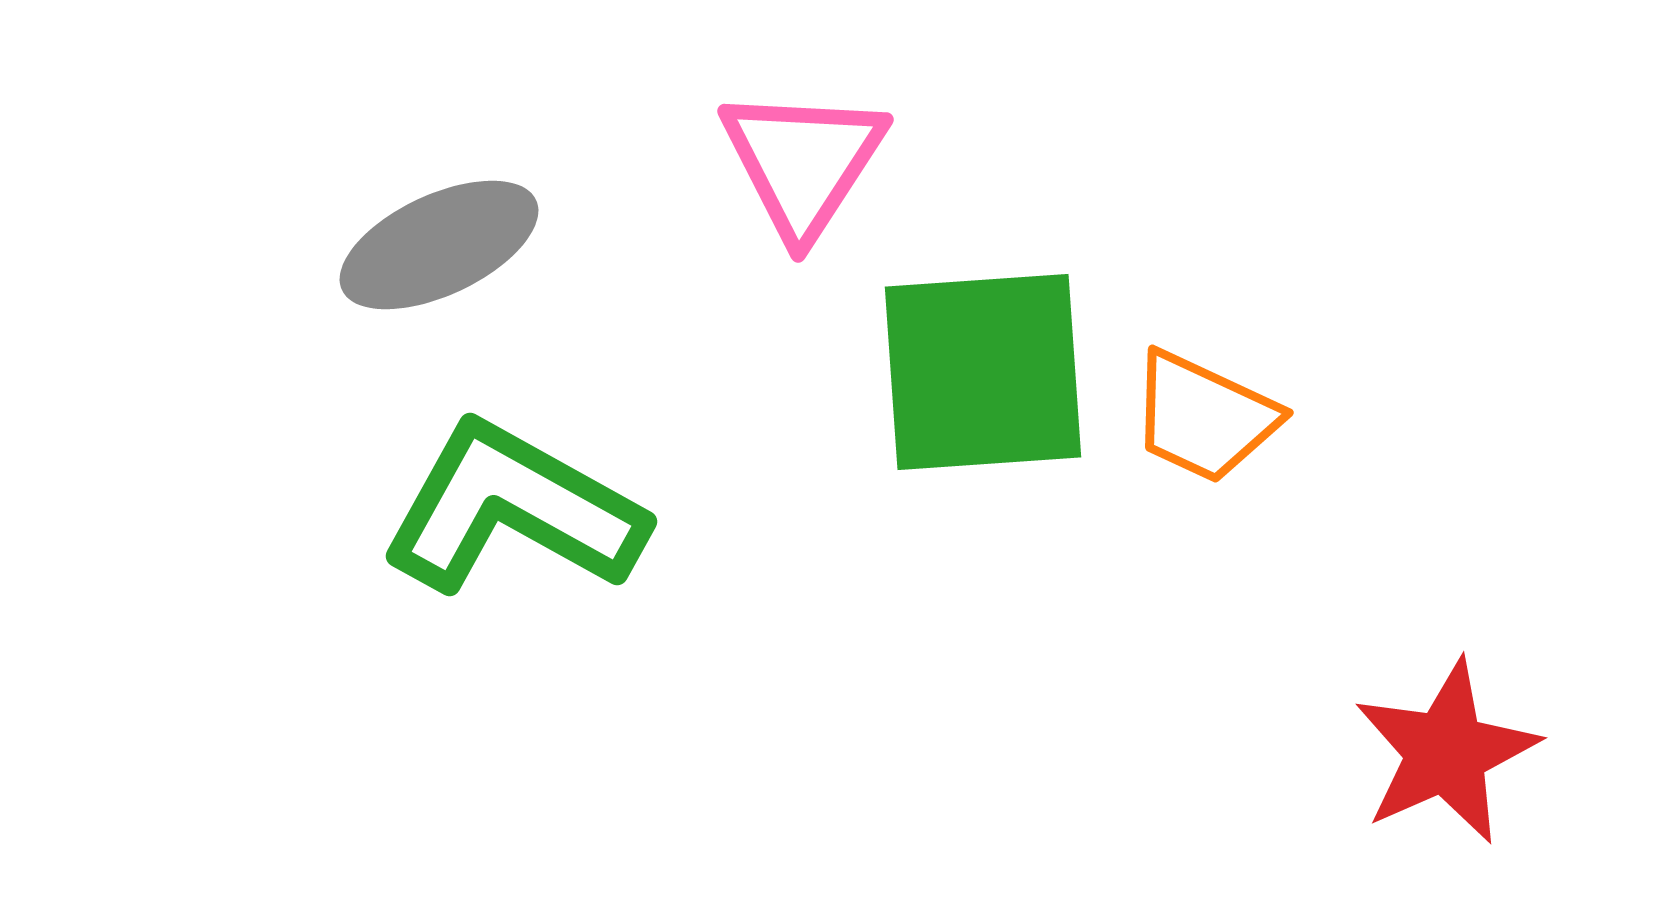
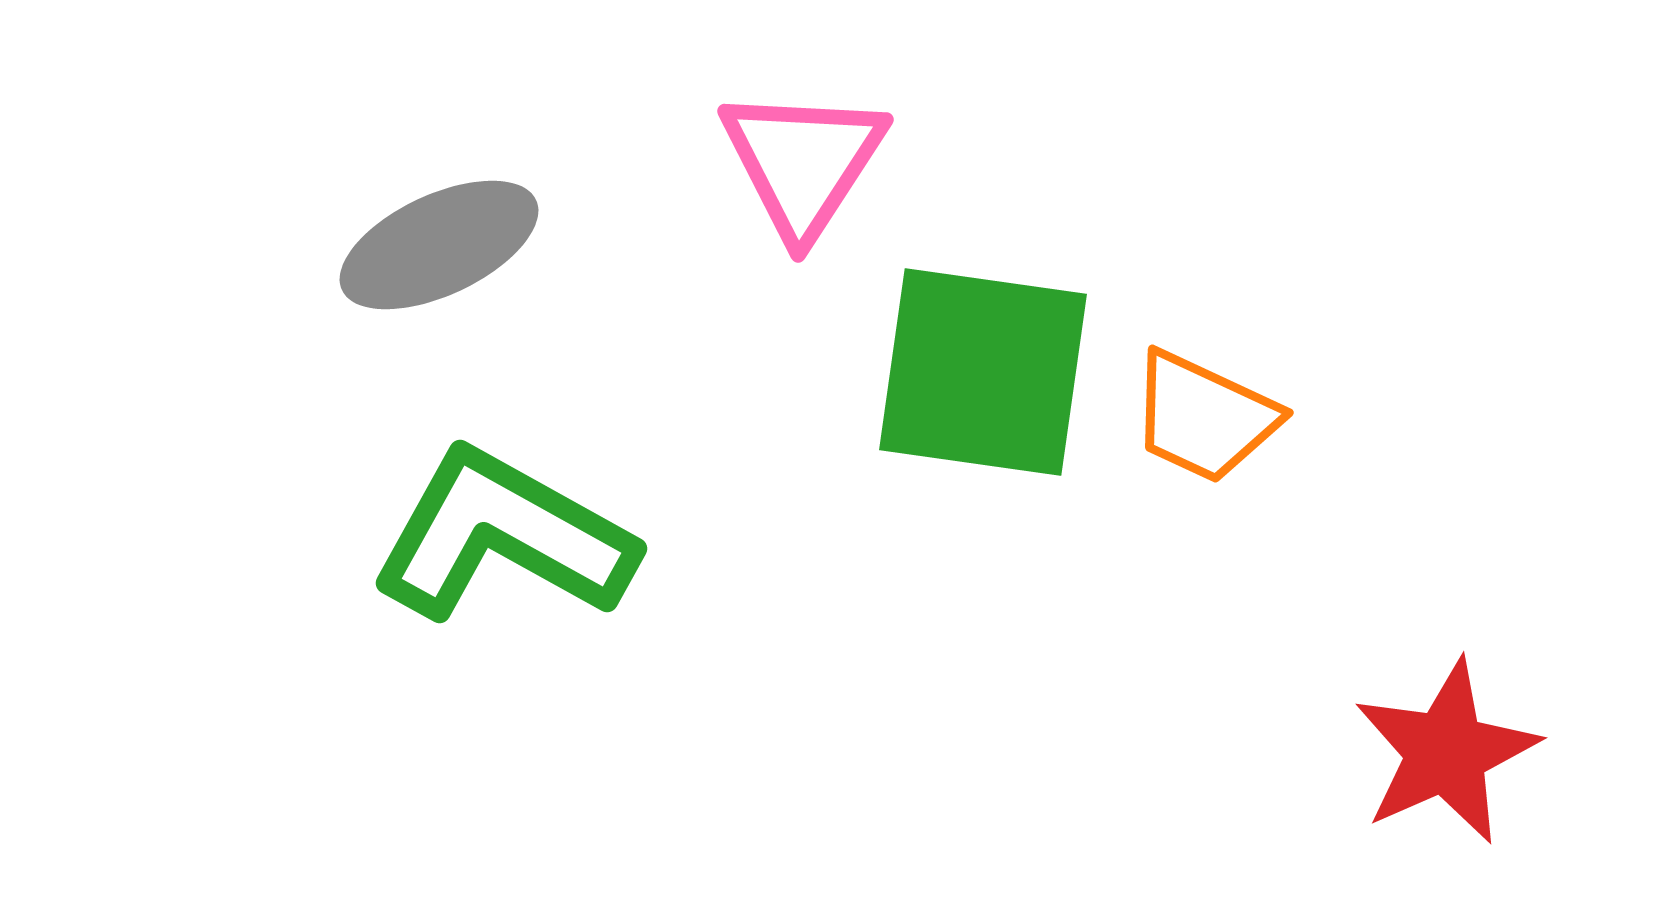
green square: rotated 12 degrees clockwise
green L-shape: moved 10 px left, 27 px down
